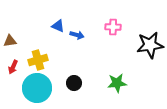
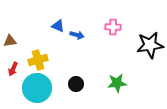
red arrow: moved 2 px down
black circle: moved 2 px right, 1 px down
